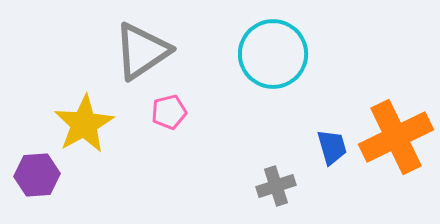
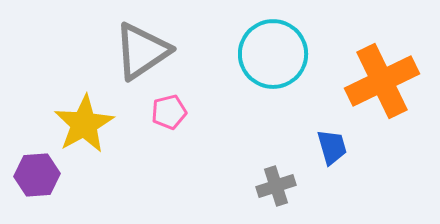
orange cross: moved 14 px left, 56 px up
